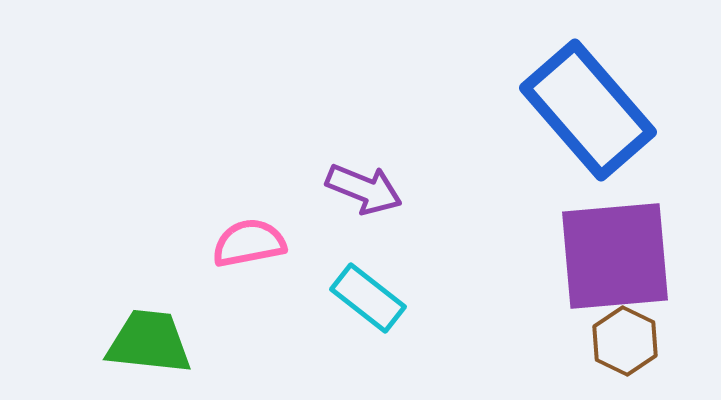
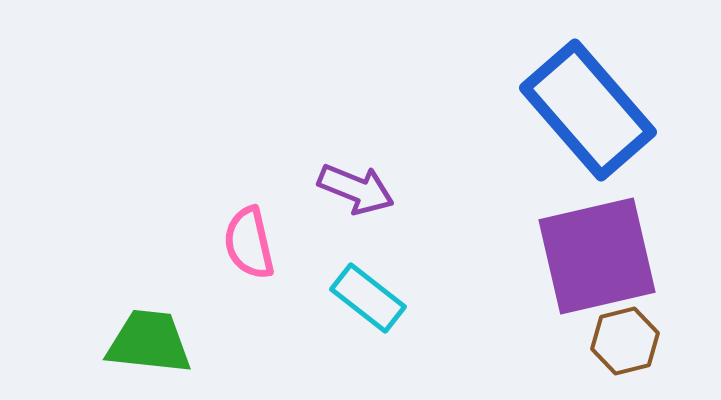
purple arrow: moved 8 px left
pink semicircle: rotated 92 degrees counterclockwise
purple square: moved 18 px left; rotated 8 degrees counterclockwise
brown hexagon: rotated 20 degrees clockwise
